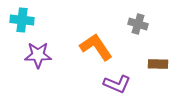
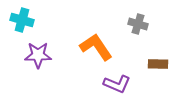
cyan cross: rotated 10 degrees clockwise
